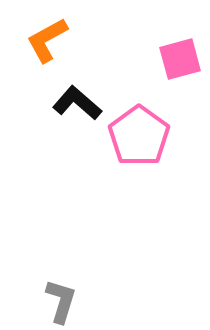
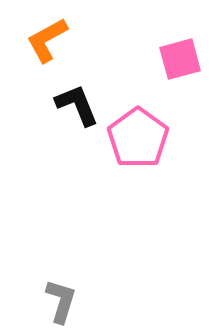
black L-shape: moved 2 px down; rotated 27 degrees clockwise
pink pentagon: moved 1 px left, 2 px down
